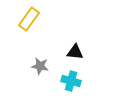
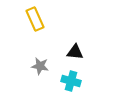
yellow rectangle: moved 6 px right; rotated 60 degrees counterclockwise
